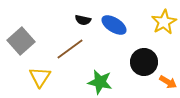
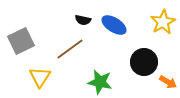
yellow star: moved 1 px left
gray square: rotated 16 degrees clockwise
